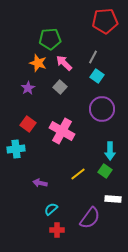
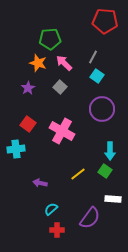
red pentagon: rotated 10 degrees clockwise
